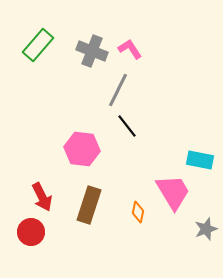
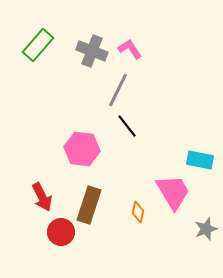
red circle: moved 30 px right
